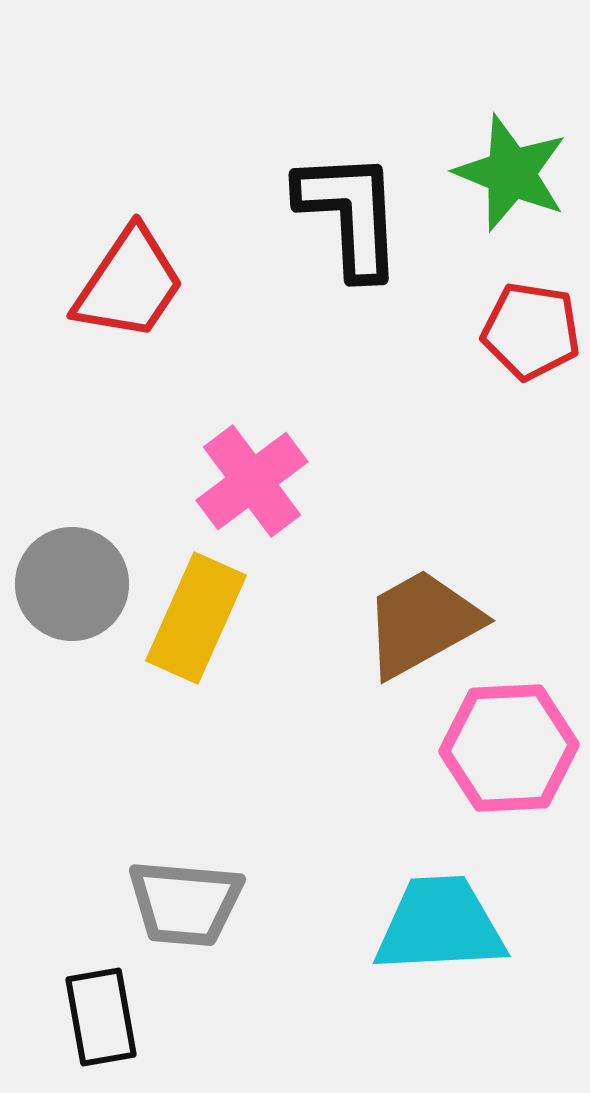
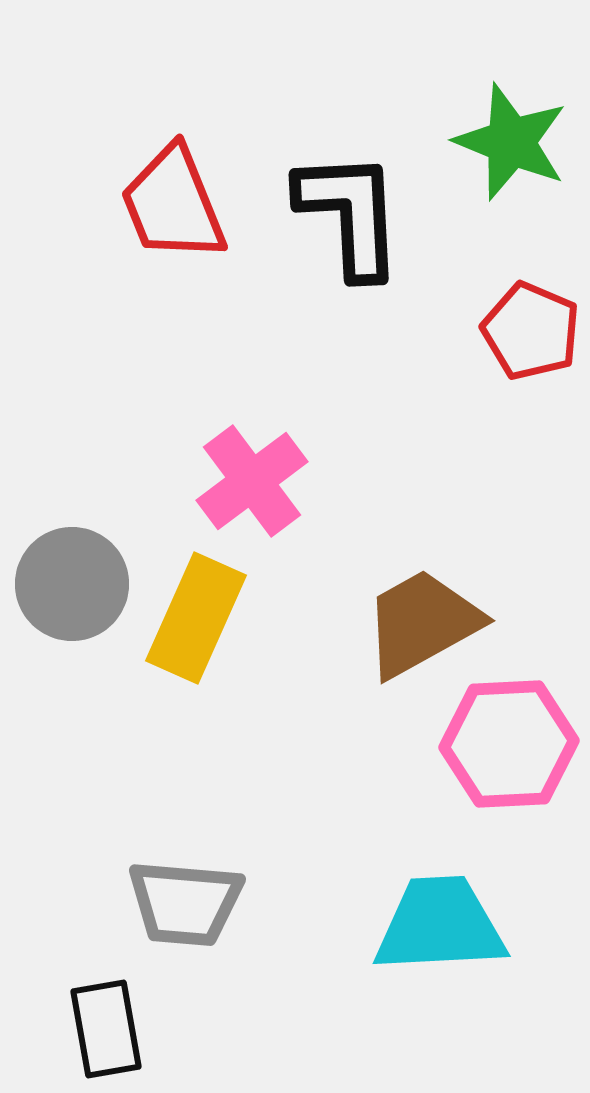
green star: moved 31 px up
red trapezoid: moved 44 px right, 80 px up; rotated 124 degrees clockwise
red pentagon: rotated 14 degrees clockwise
pink hexagon: moved 4 px up
black rectangle: moved 5 px right, 12 px down
